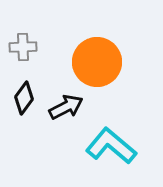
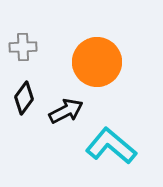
black arrow: moved 4 px down
